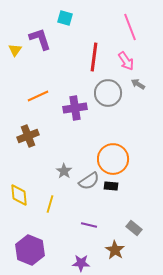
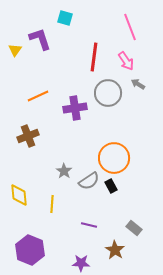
orange circle: moved 1 px right, 1 px up
black rectangle: rotated 56 degrees clockwise
yellow line: moved 2 px right; rotated 12 degrees counterclockwise
